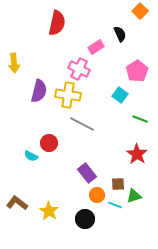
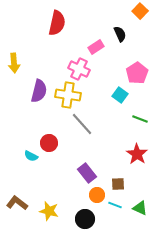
pink pentagon: moved 2 px down
gray line: rotated 20 degrees clockwise
green triangle: moved 6 px right, 12 px down; rotated 42 degrees clockwise
yellow star: rotated 18 degrees counterclockwise
